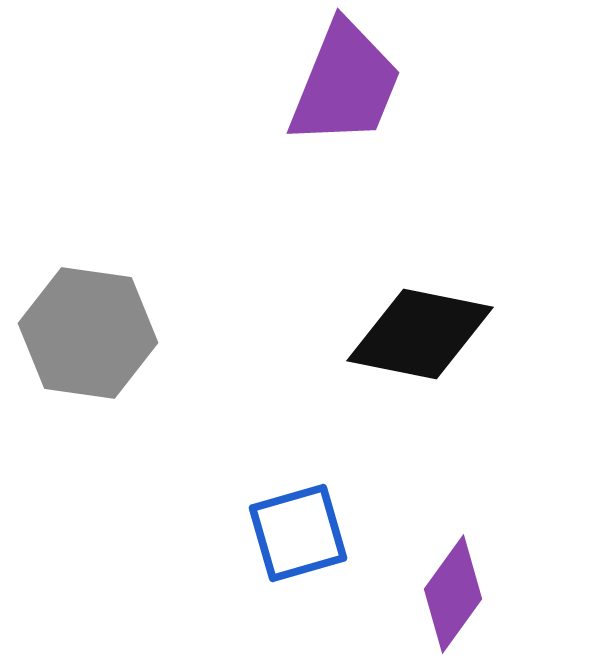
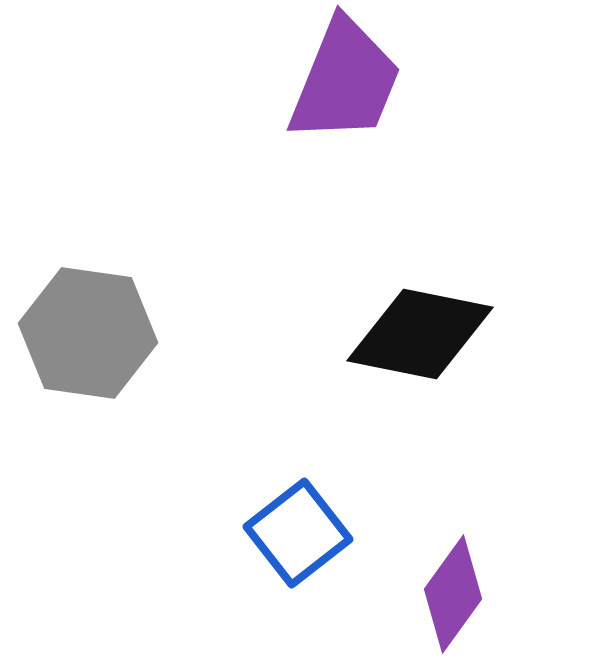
purple trapezoid: moved 3 px up
blue square: rotated 22 degrees counterclockwise
